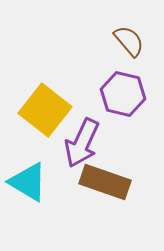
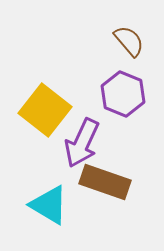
purple hexagon: rotated 9 degrees clockwise
cyan triangle: moved 21 px right, 23 px down
